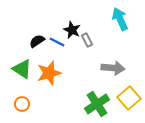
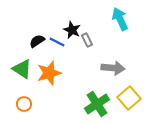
orange circle: moved 2 px right
